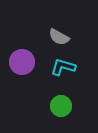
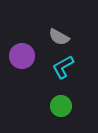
purple circle: moved 6 px up
cyan L-shape: rotated 45 degrees counterclockwise
